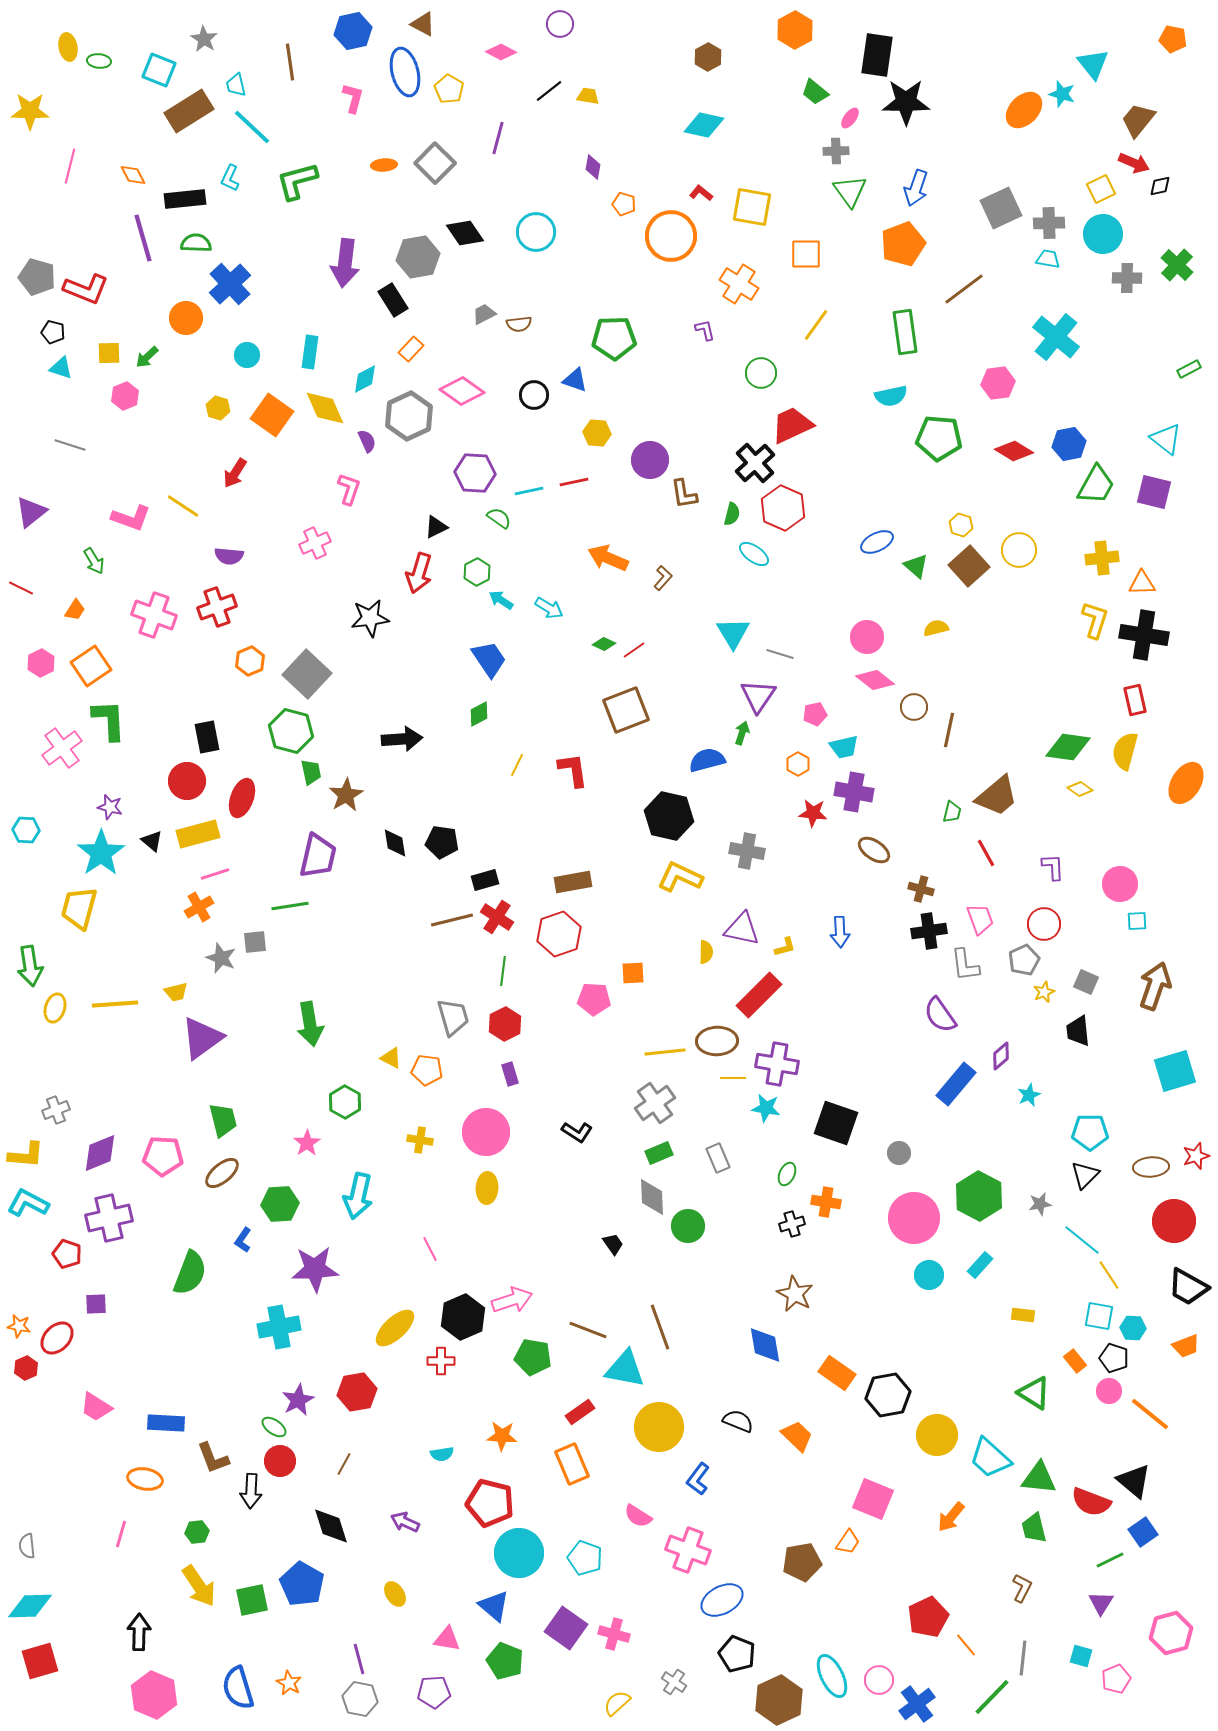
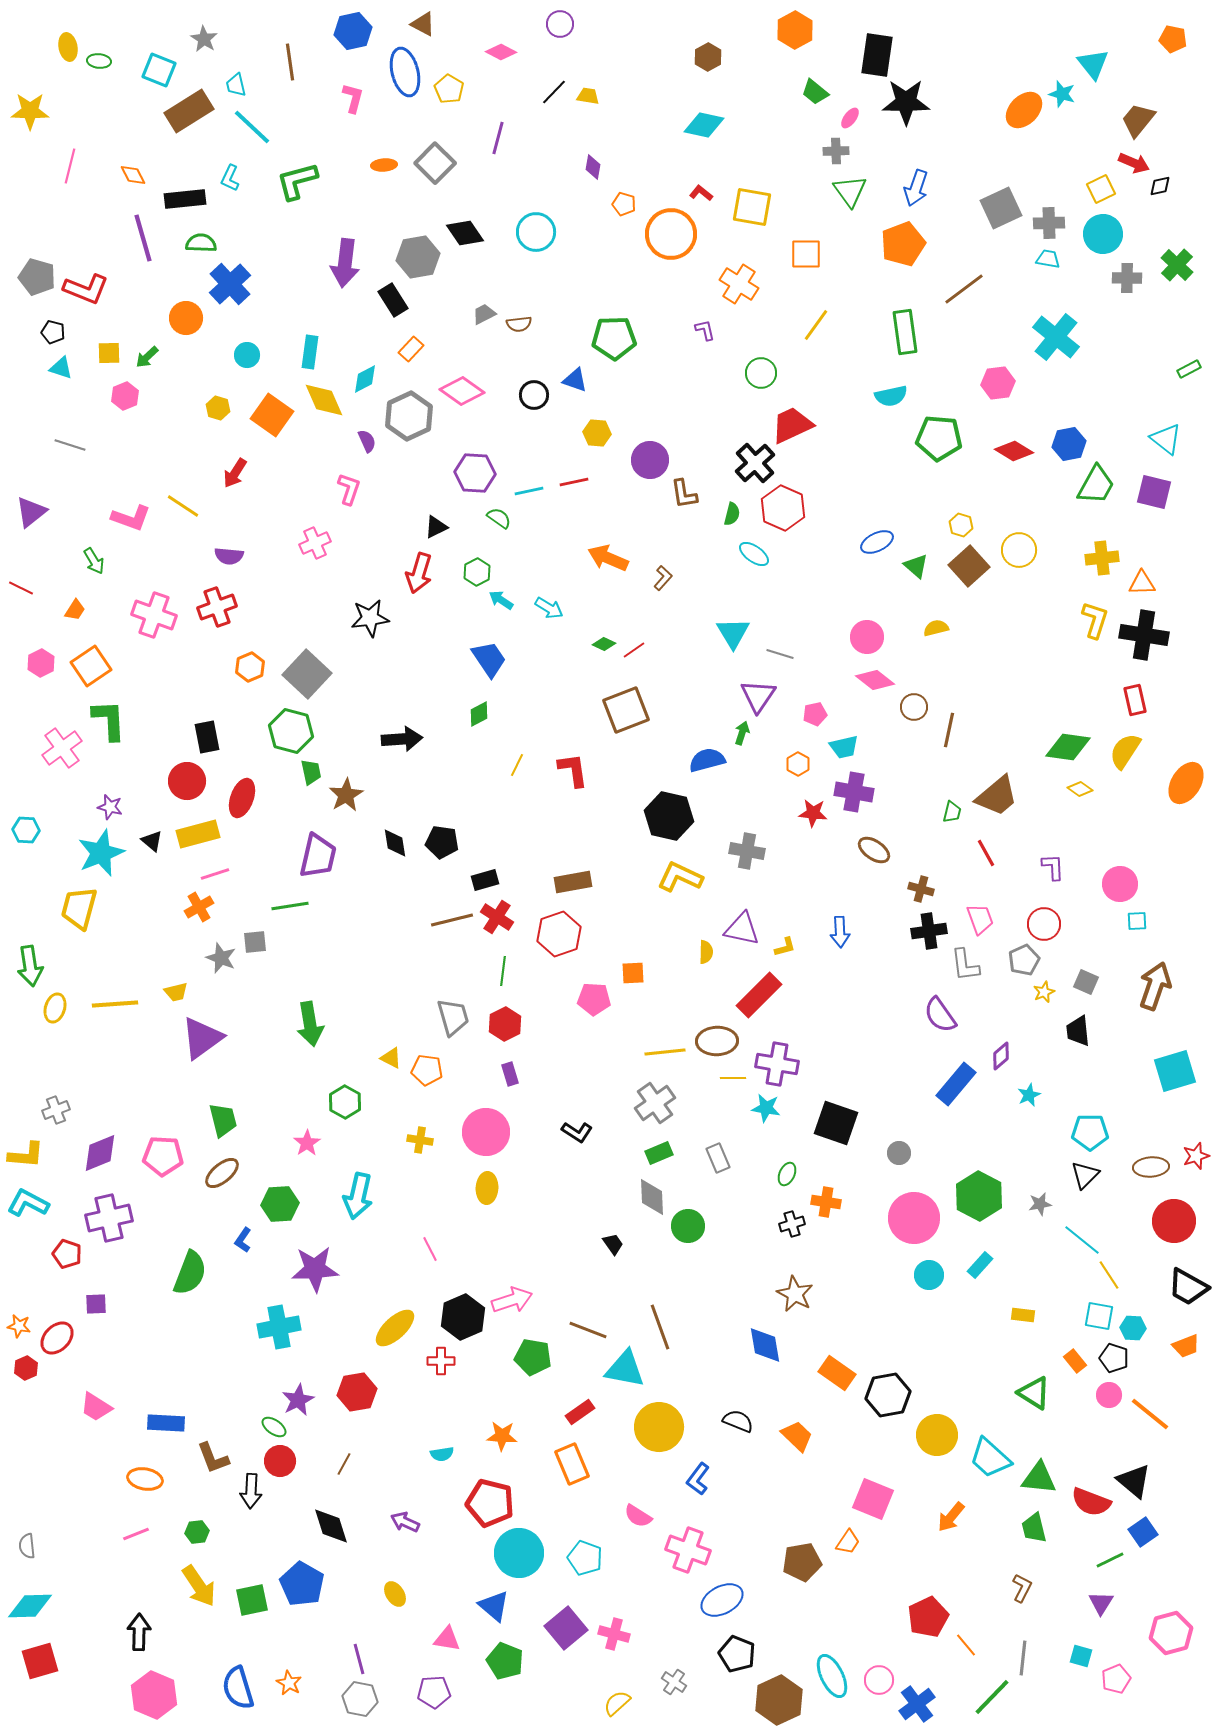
black line at (549, 91): moved 5 px right, 1 px down; rotated 8 degrees counterclockwise
orange circle at (671, 236): moved 2 px up
green semicircle at (196, 243): moved 5 px right
yellow diamond at (325, 408): moved 1 px left, 8 px up
orange hexagon at (250, 661): moved 6 px down
yellow semicircle at (1125, 751): rotated 18 degrees clockwise
cyan star at (101, 853): rotated 12 degrees clockwise
pink circle at (1109, 1391): moved 4 px down
pink line at (121, 1534): moved 15 px right; rotated 52 degrees clockwise
purple square at (566, 1628): rotated 15 degrees clockwise
